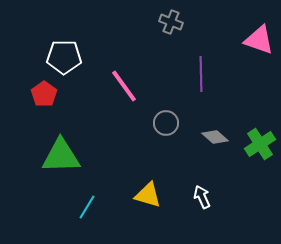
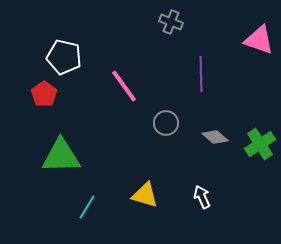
white pentagon: rotated 12 degrees clockwise
yellow triangle: moved 3 px left
